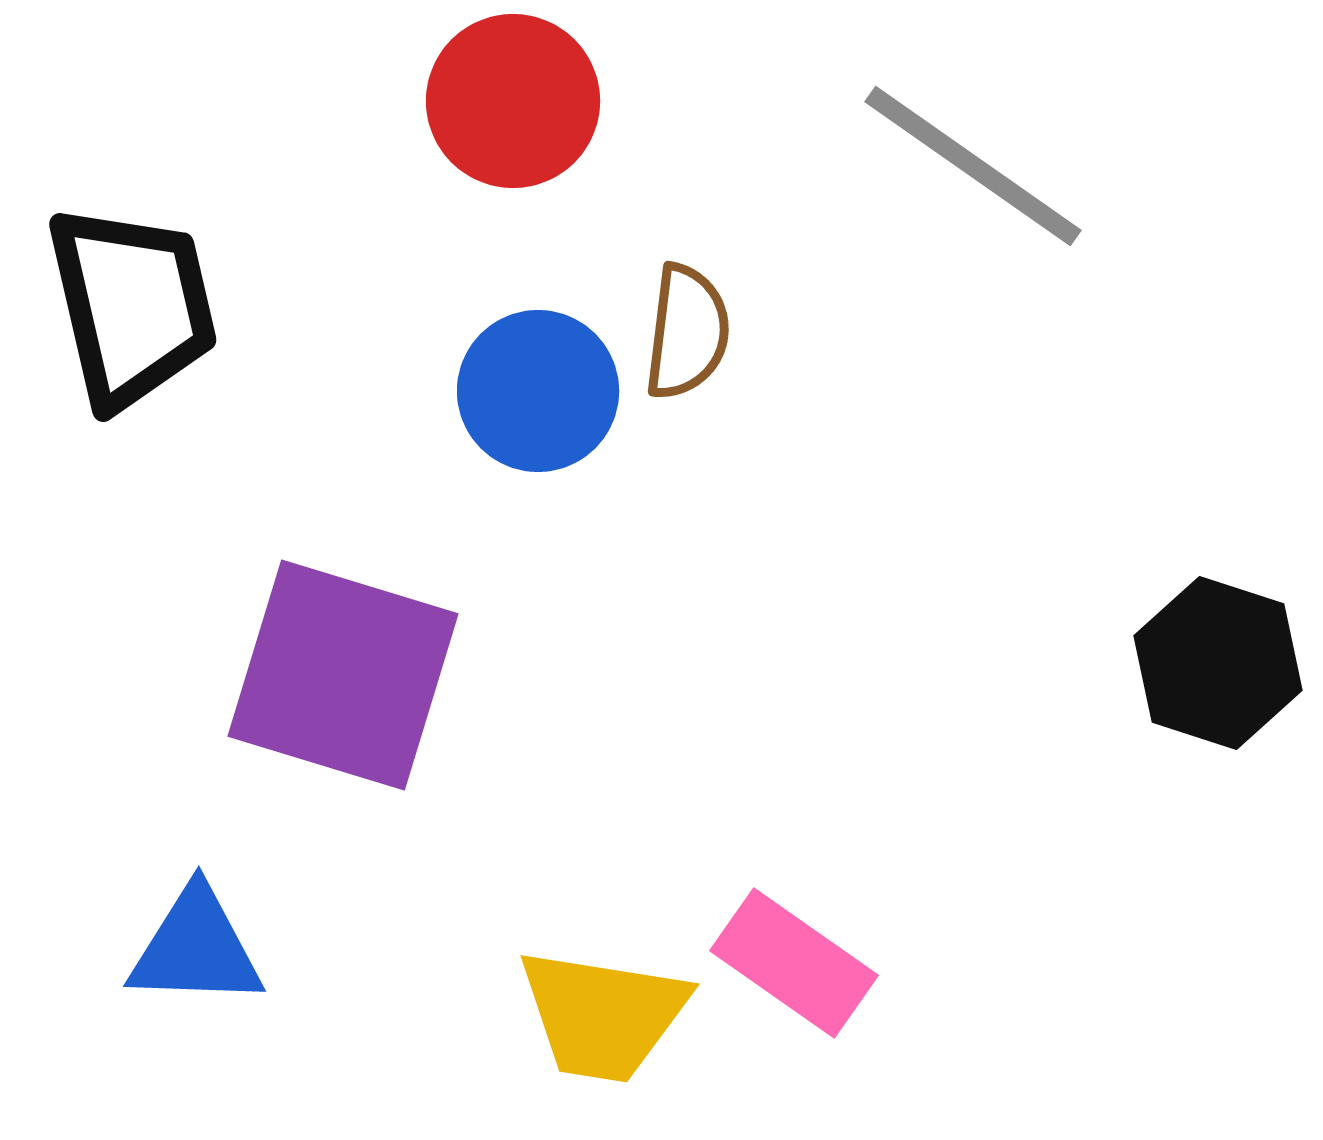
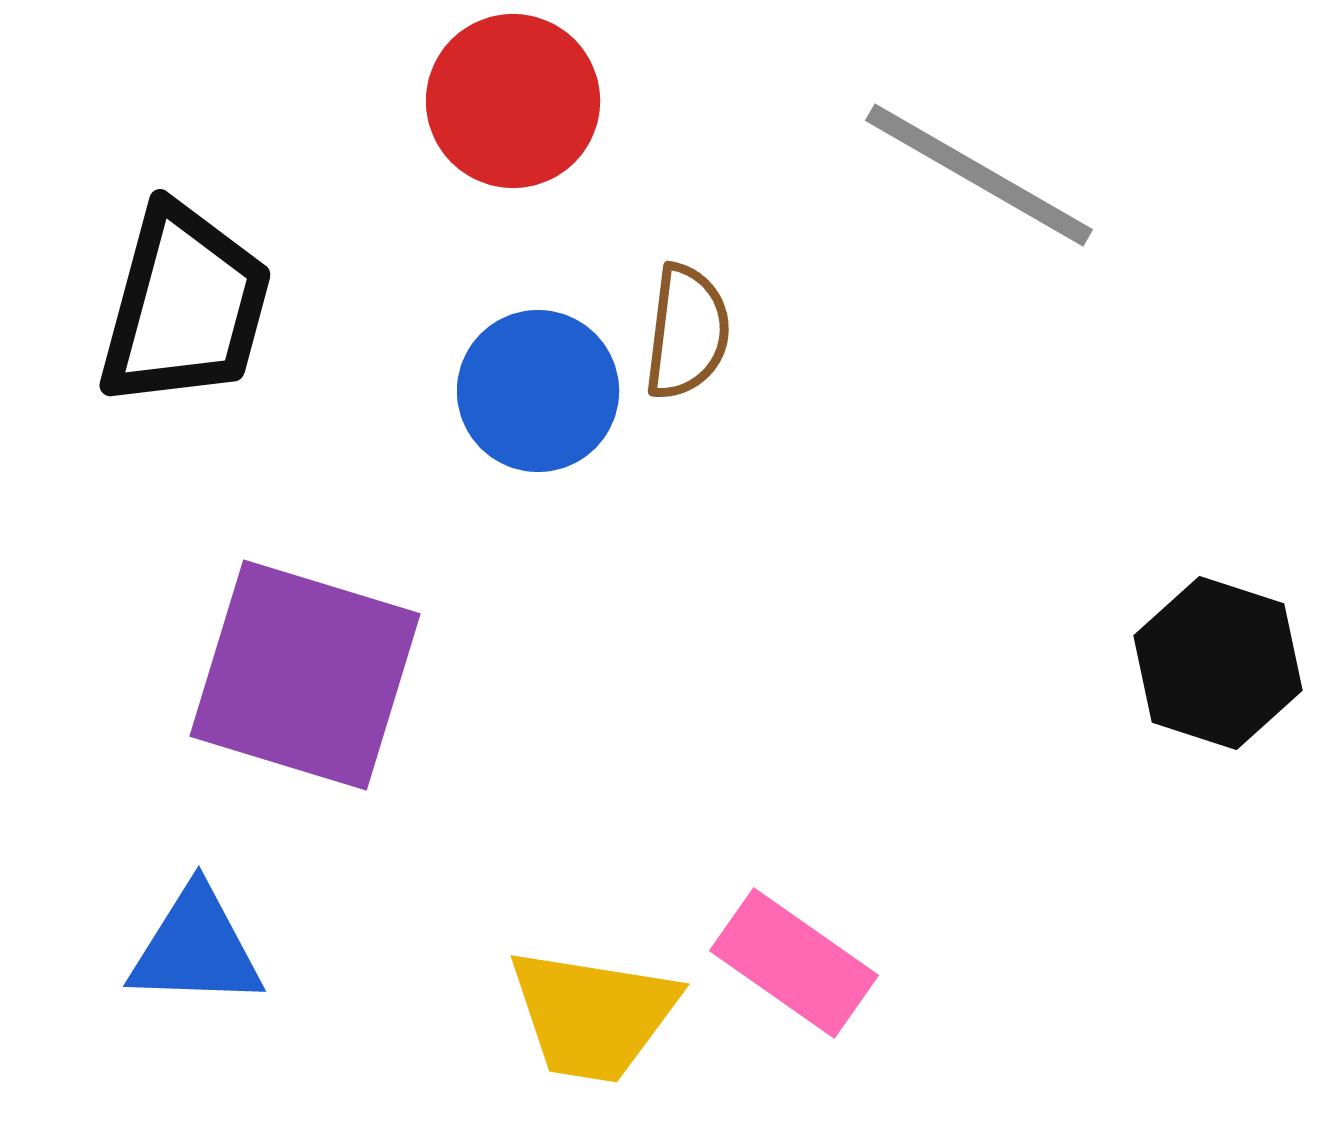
gray line: moved 6 px right, 9 px down; rotated 5 degrees counterclockwise
black trapezoid: moved 53 px right; rotated 28 degrees clockwise
purple square: moved 38 px left
yellow trapezoid: moved 10 px left
